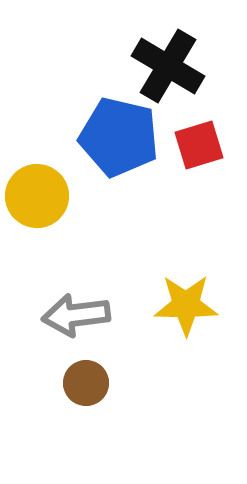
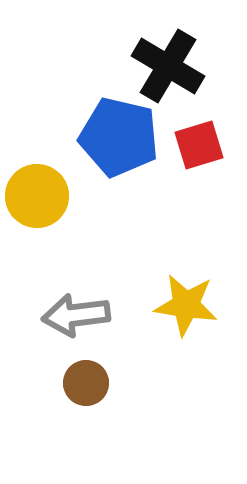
yellow star: rotated 8 degrees clockwise
